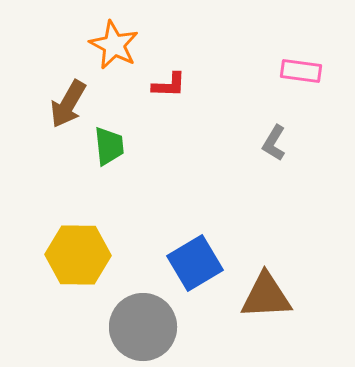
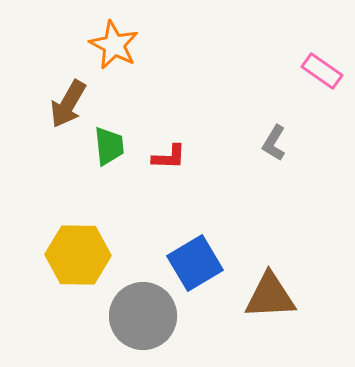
pink rectangle: moved 21 px right; rotated 27 degrees clockwise
red L-shape: moved 72 px down
brown triangle: moved 4 px right
gray circle: moved 11 px up
